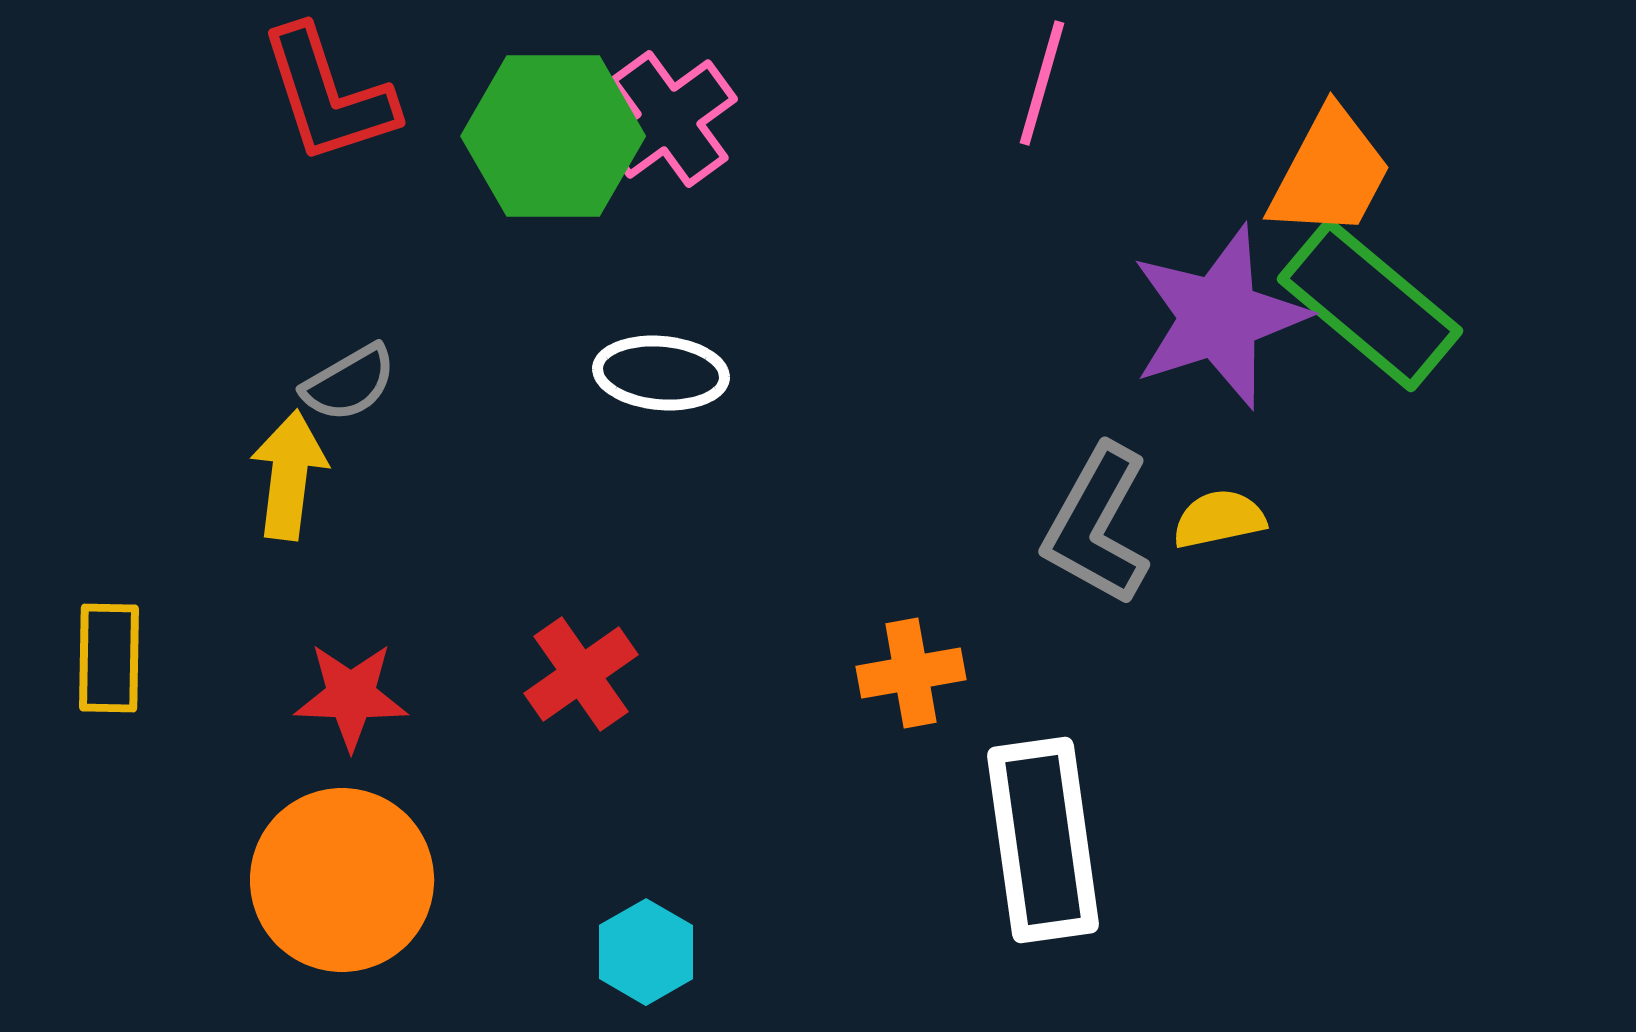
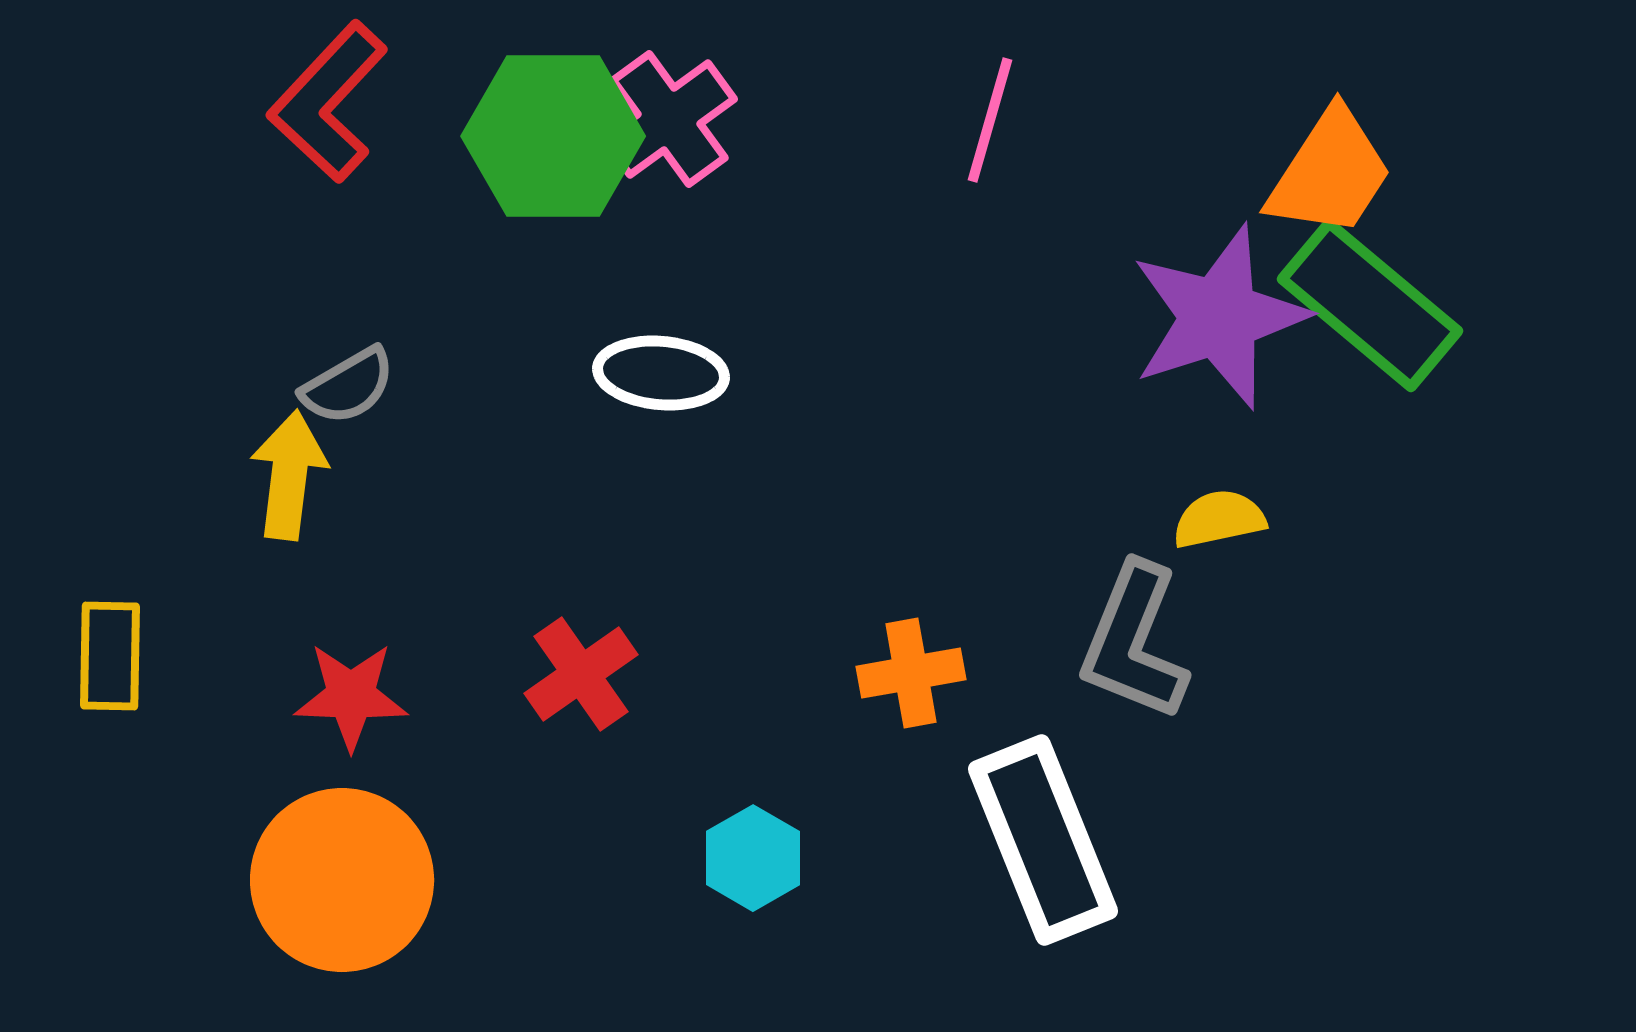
pink line: moved 52 px left, 37 px down
red L-shape: moved 7 px down; rotated 61 degrees clockwise
orange trapezoid: rotated 5 degrees clockwise
gray semicircle: moved 1 px left, 3 px down
gray L-shape: moved 37 px right, 117 px down; rotated 7 degrees counterclockwise
yellow rectangle: moved 1 px right, 2 px up
white rectangle: rotated 14 degrees counterclockwise
cyan hexagon: moved 107 px right, 94 px up
